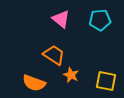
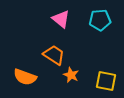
orange semicircle: moved 9 px left, 6 px up
